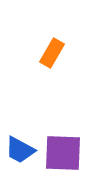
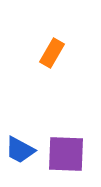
purple square: moved 3 px right, 1 px down
